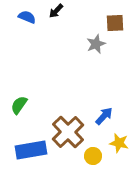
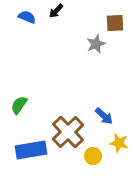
blue arrow: rotated 90 degrees clockwise
